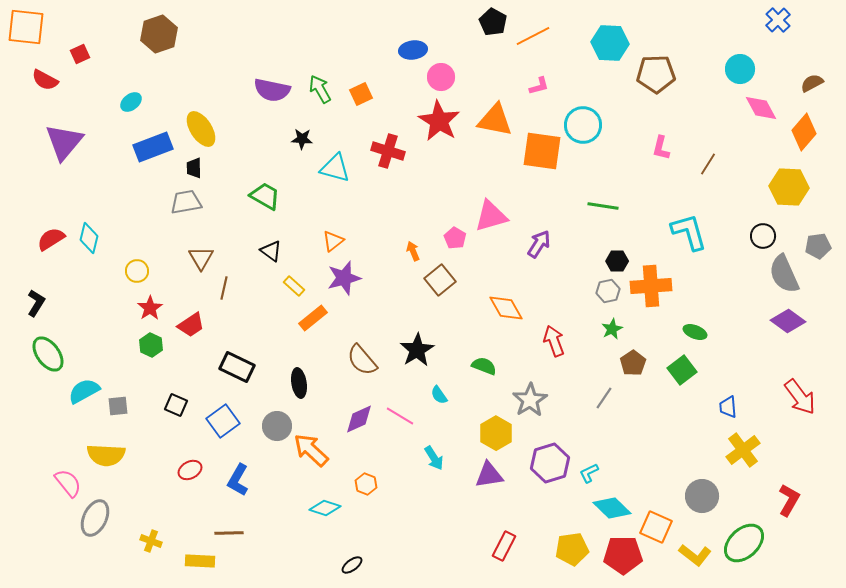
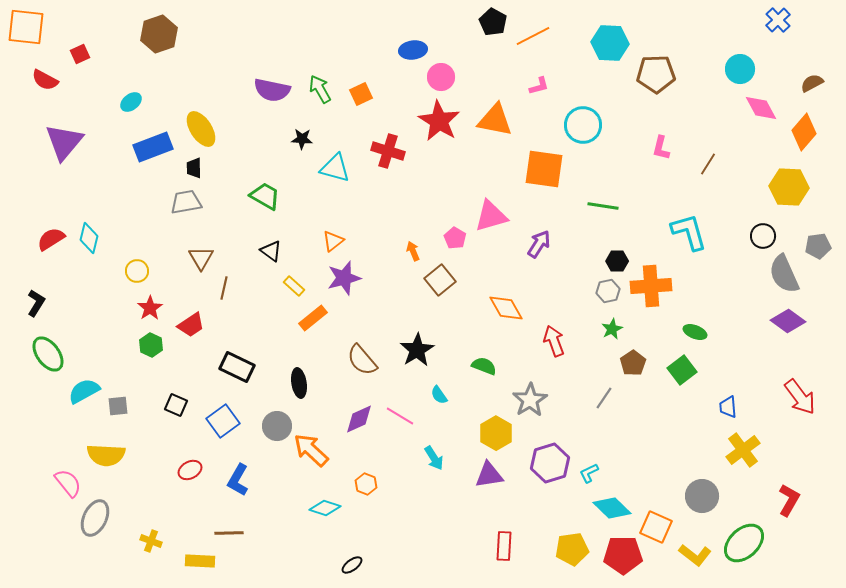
orange square at (542, 151): moved 2 px right, 18 px down
red rectangle at (504, 546): rotated 24 degrees counterclockwise
